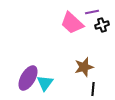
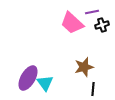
cyan triangle: rotated 12 degrees counterclockwise
